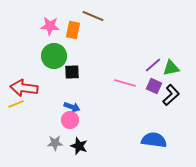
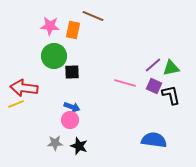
black L-shape: rotated 60 degrees counterclockwise
